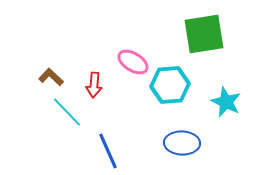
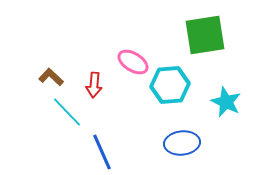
green square: moved 1 px right, 1 px down
blue ellipse: rotated 8 degrees counterclockwise
blue line: moved 6 px left, 1 px down
